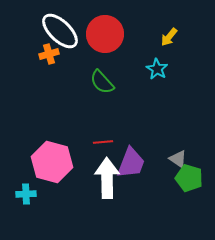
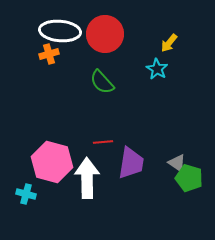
white ellipse: rotated 39 degrees counterclockwise
yellow arrow: moved 6 px down
gray triangle: moved 1 px left, 4 px down
purple trapezoid: rotated 12 degrees counterclockwise
white arrow: moved 20 px left
cyan cross: rotated 18 degrees clockwise
